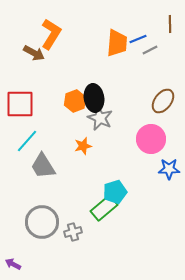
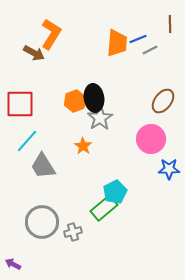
gray star: rotated 15 degrees clockwise
orange star: rotated 24 degrees counterclockwise
cyan pentagon: rotated 10 degrees counterclockwise
